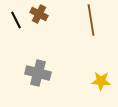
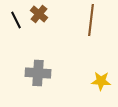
brown cross: rotated 12 degrees clockwise
brown line: rotated 16 degrees clockwise
gray cross: rotated 10 degrees counterclockwise
